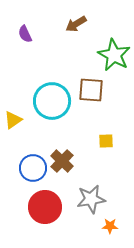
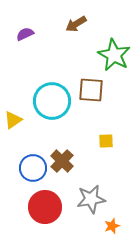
purple semicircle: rotated 90 degrees clockwise
orange star: moved 2 px right; rotated 21 degrees counterclockwise
